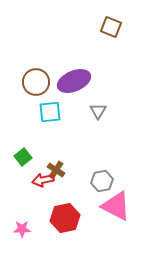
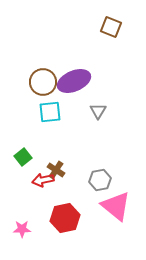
brown circle: moved 7 px right
gray hexagon: moved 2 px left, 1 px up
pink triangle: rotated 12 degrees clockwise
